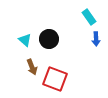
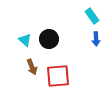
cyan rectangle: moved 3 px right, 1 px up
red square: moved 3 px right, 3 px up; rotated 25 degrees counterclockwise
